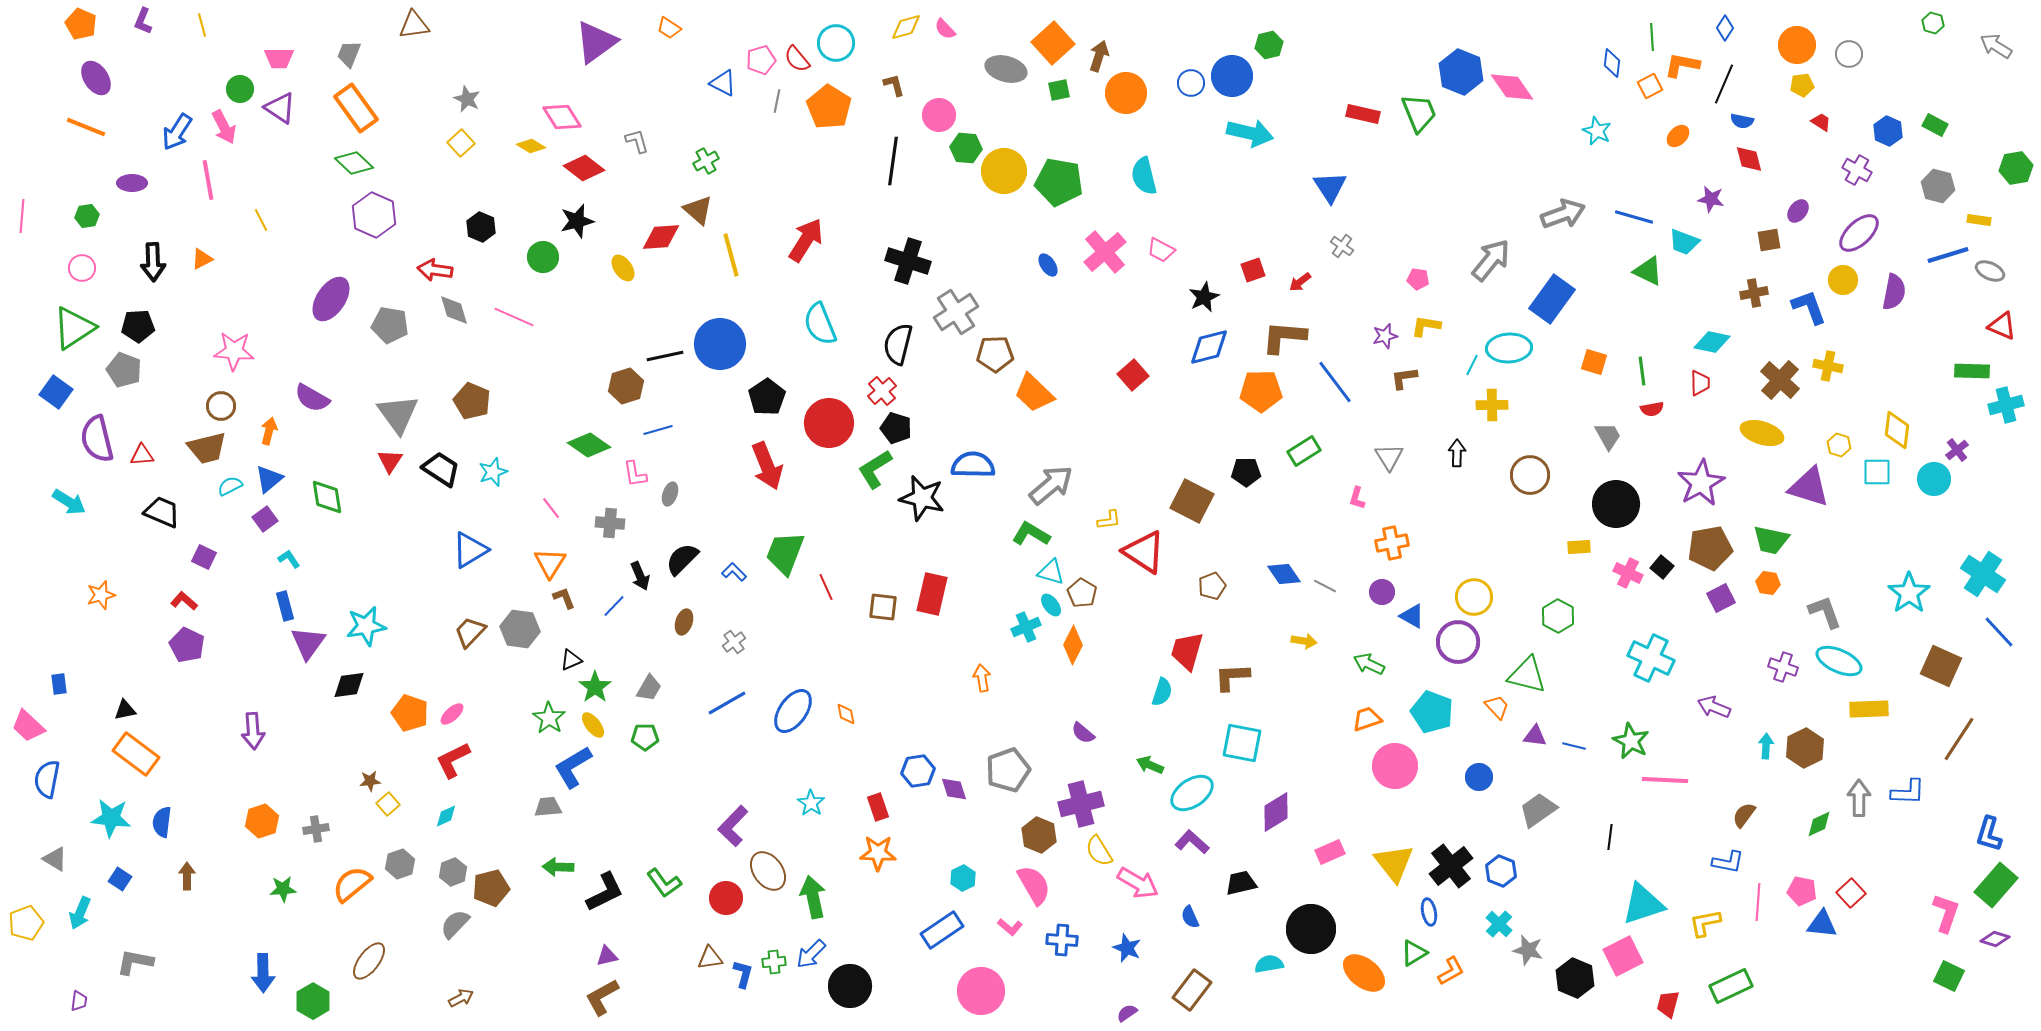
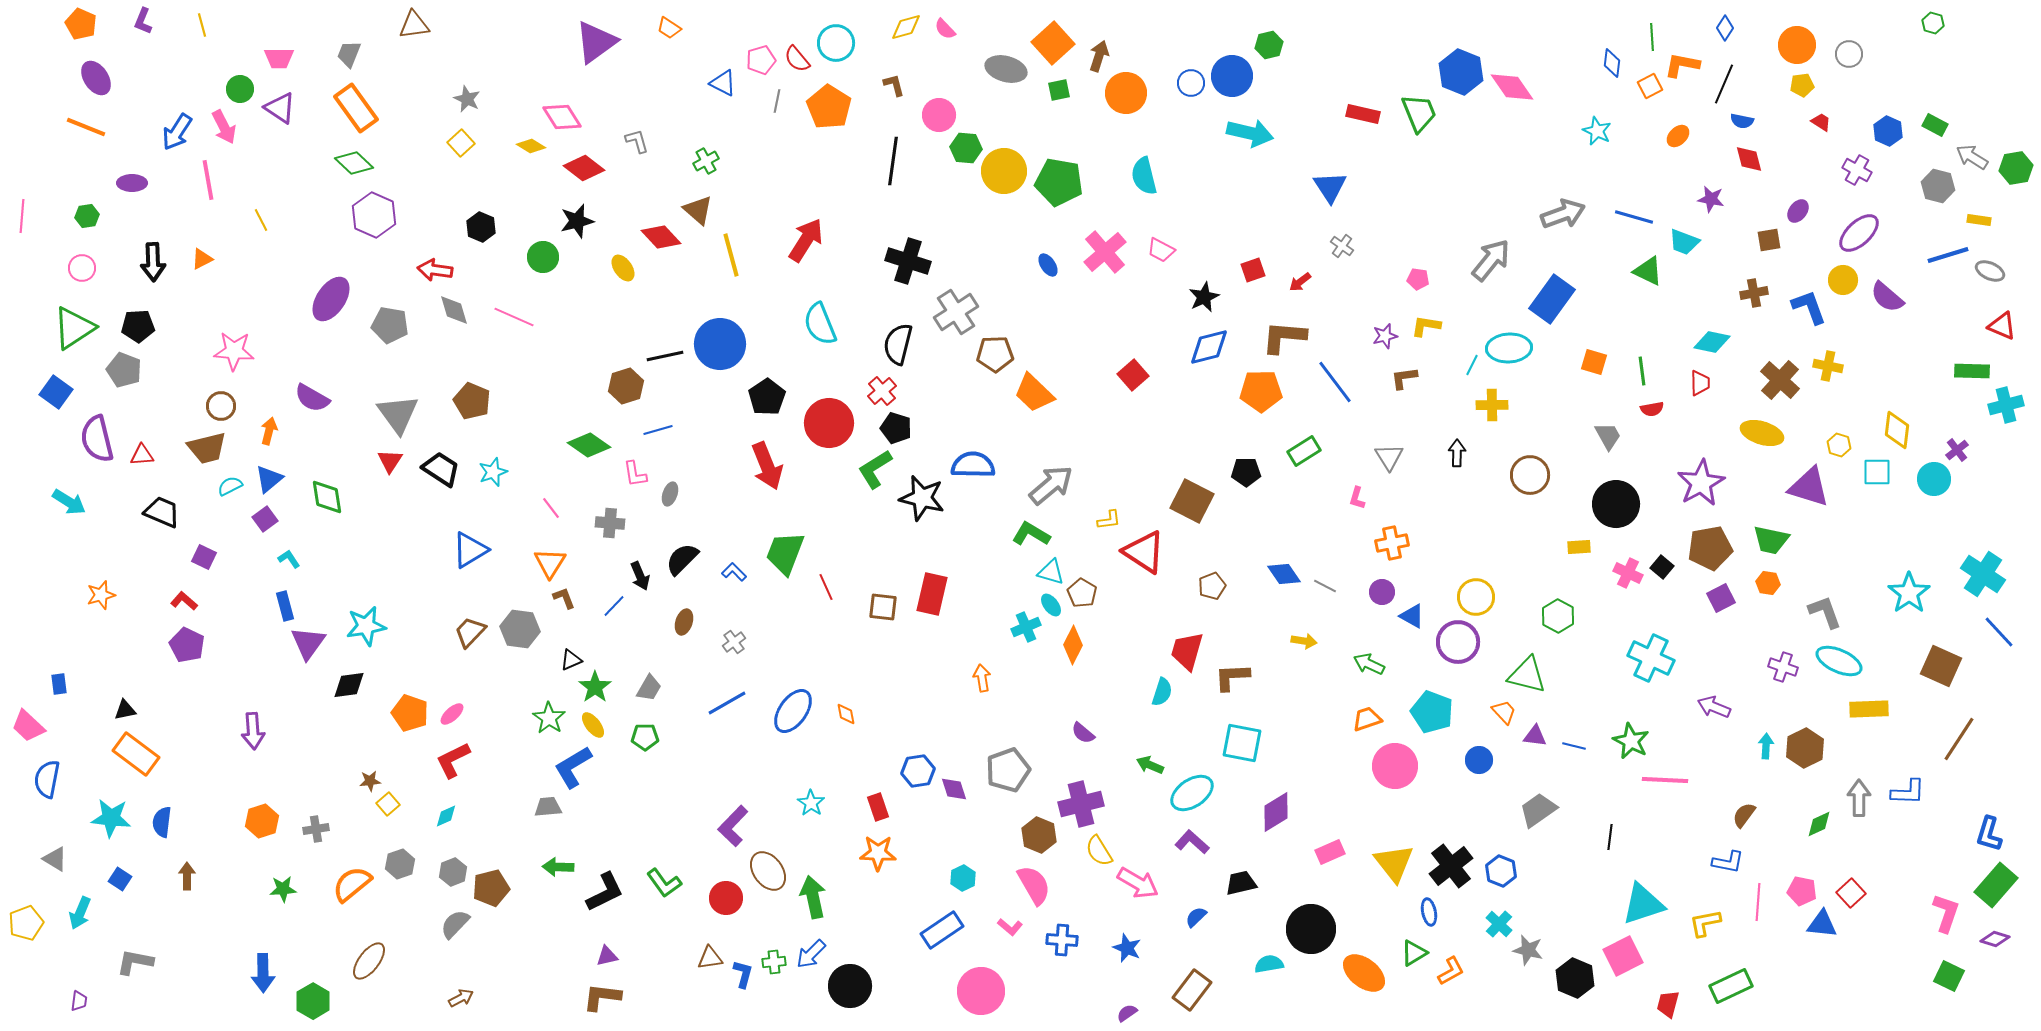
gray arrow at (1996, 46): moved 24 px left, 111 px down
red diamond at (661, 237): rotated 51 degrees clockwise
purple semicircle at (1894, 292): moved 7 px left, 5 px down; rotated 120 degrees clockwise
yellow circle at (1474, 597): moved 2 px right
orange trapezoid at (1497, 707): moved 7 px right, 5 px down
blue circle at (1479, 777): moved 17 px up
blue semicircle at (1190, 917): moved 6 px right; rotated 70 degrees clockwise
brown L-shape at (602, 997): rotated 36 degrees clockwise
